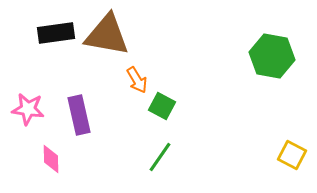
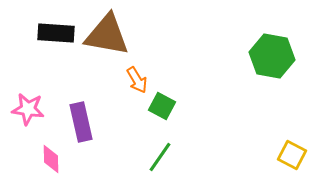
black rectangle: rotated 12 degrees clockwise
purple rectangle: moved 2 px right, 7 px down
